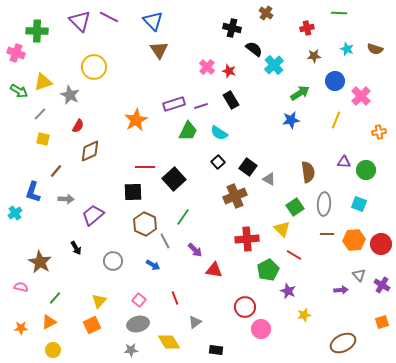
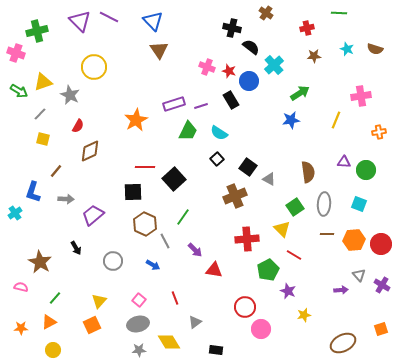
green cross at (37, 31): rotated 15 degrees counterclockwise
black semicircle at (254, 49): moved 3 px left, 2 px up
pink cross at (207, 67): rotated 21 degrees counterclockwise
blue circle at (335, 81): moved 86 px left
pink cross at (361, 96): rotated 36 degrees clockwise
black square at (218, 162): moved 1 px left, 3 px up
orange square at (382, 322): moved 1 px left, 7 px down
gray star at (131, 350): moved 8 px right
